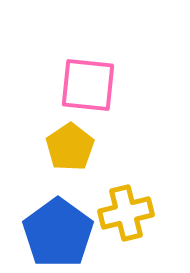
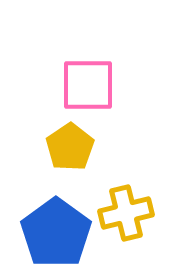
pink square: rotated 6 degrees counterclockwise
blue pentagon: moved 2 px left
